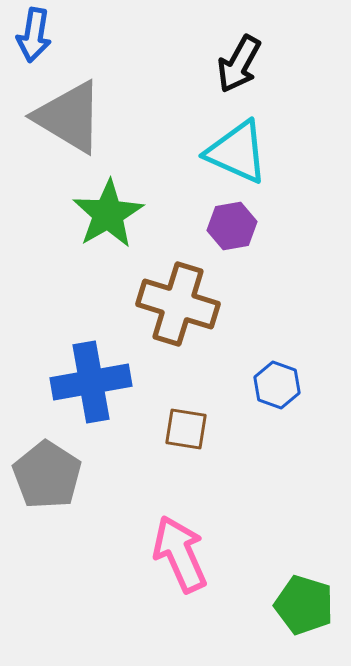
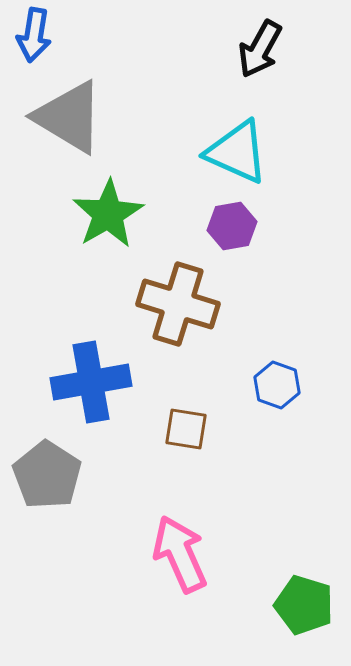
black arrow: moved 21 px right, 15 px up
